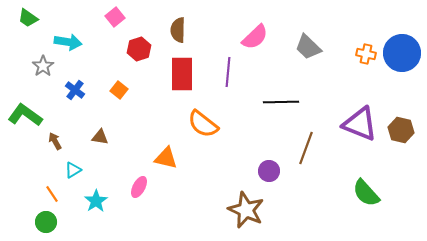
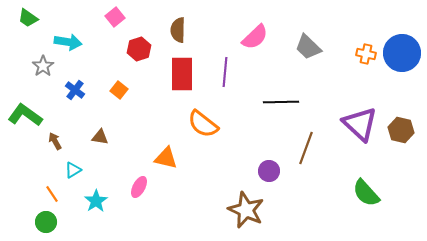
purple line: moved 3 px left
purple triangle: rotated 21 degrees clockwise
